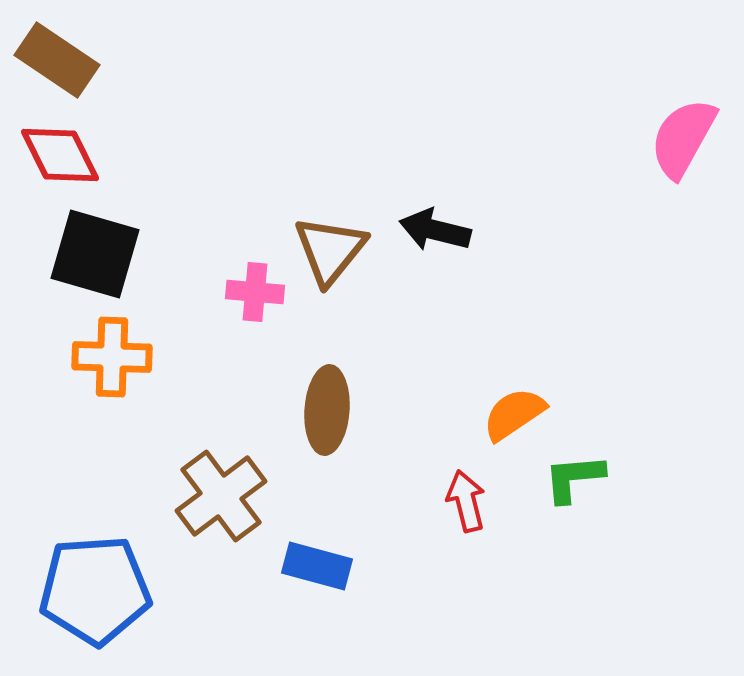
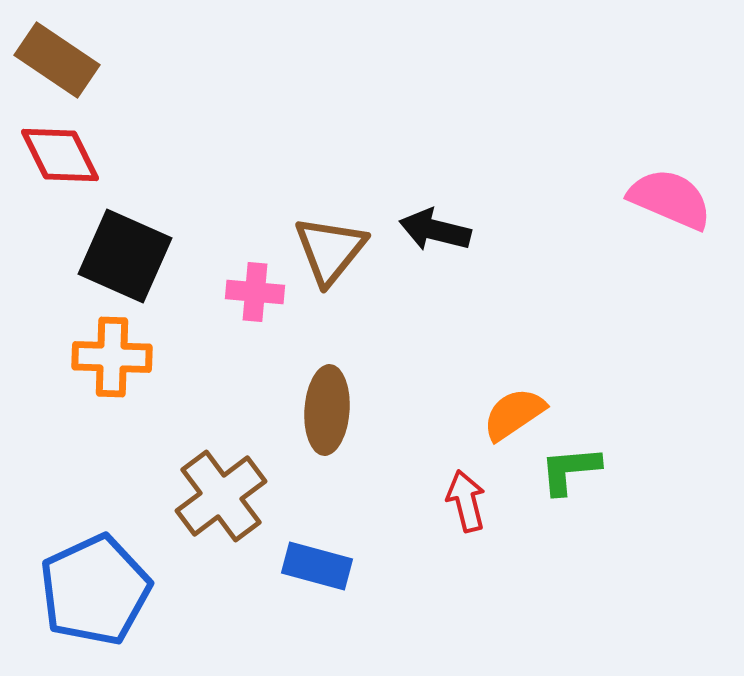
pink semicircle: moved 13 px left, 61 px down; rotated 84 degrees clockwise
black square: moved 30 px right, 2 px down; rotated 8 degrees clockwise
green L-shape: moved 4 px left, 8 px up
blue pentagon: rotated 21 degrees counterclockwise
